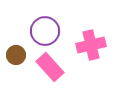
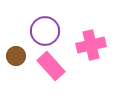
brown circle: moved 1 px down
pink rectangle: moved 1 px right, 1 px up
